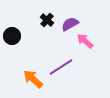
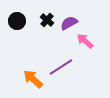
purple semicircle: moved 1 px left, 1 px up
black circle: moved 5 px right, 15 px up
